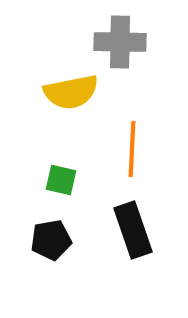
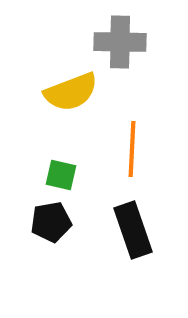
yellow semicircle: rotated 10 degrees counterclockwise
green square: moved 5 px up
black pentagon: moved 18 px up
